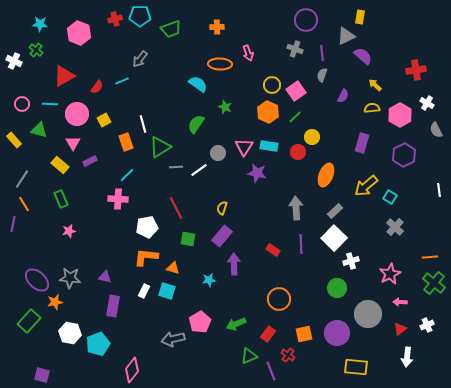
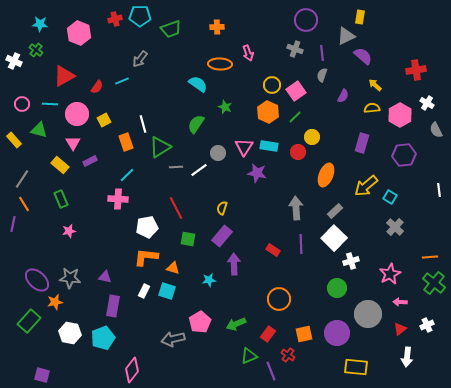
purple hexagon at (404, 155): rotated 20 degrees clockwise
cyan pentagon at (98, 344): moved 5 px right, 6 px up
